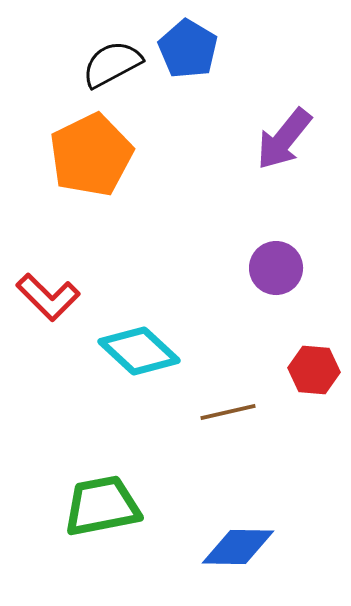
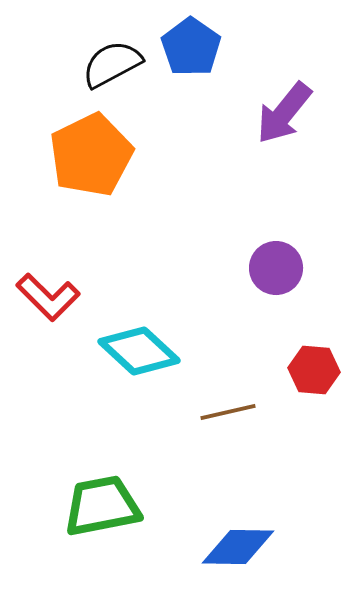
blue pentagon: moved 3 px right, 2 px up; rotated 4 degrees clockwise
purple arrow: moved 26 px up
